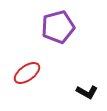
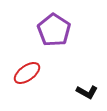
purple pentagon: moved 4 px left, 3 px down; rotated 24 degrees counterclockwise
